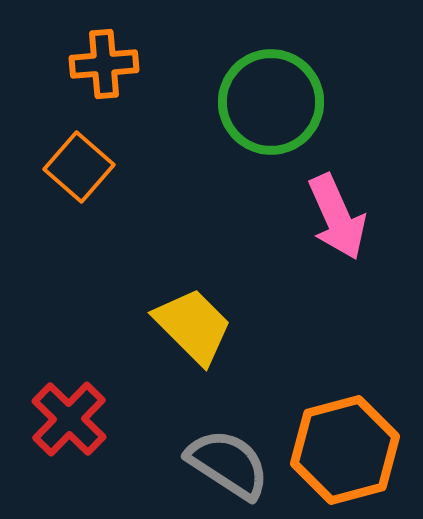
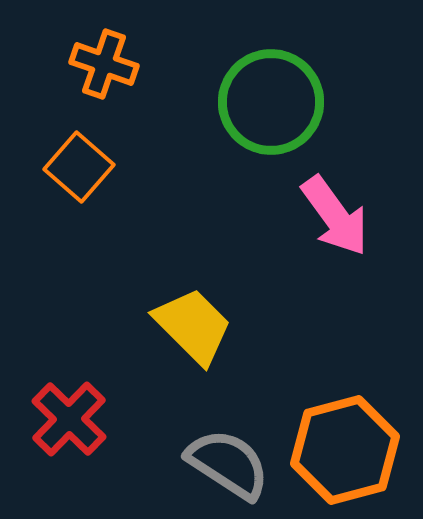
orange cross: rotated 24 degrees clockwise
pink arrow: moved 2 px left, 1 px up; rotated 12 degrees counterclockwise
